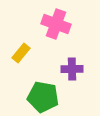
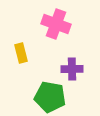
yellow rectangle: rotated 54 degrees counterclockwise
green pentagon: moved 7 px right
